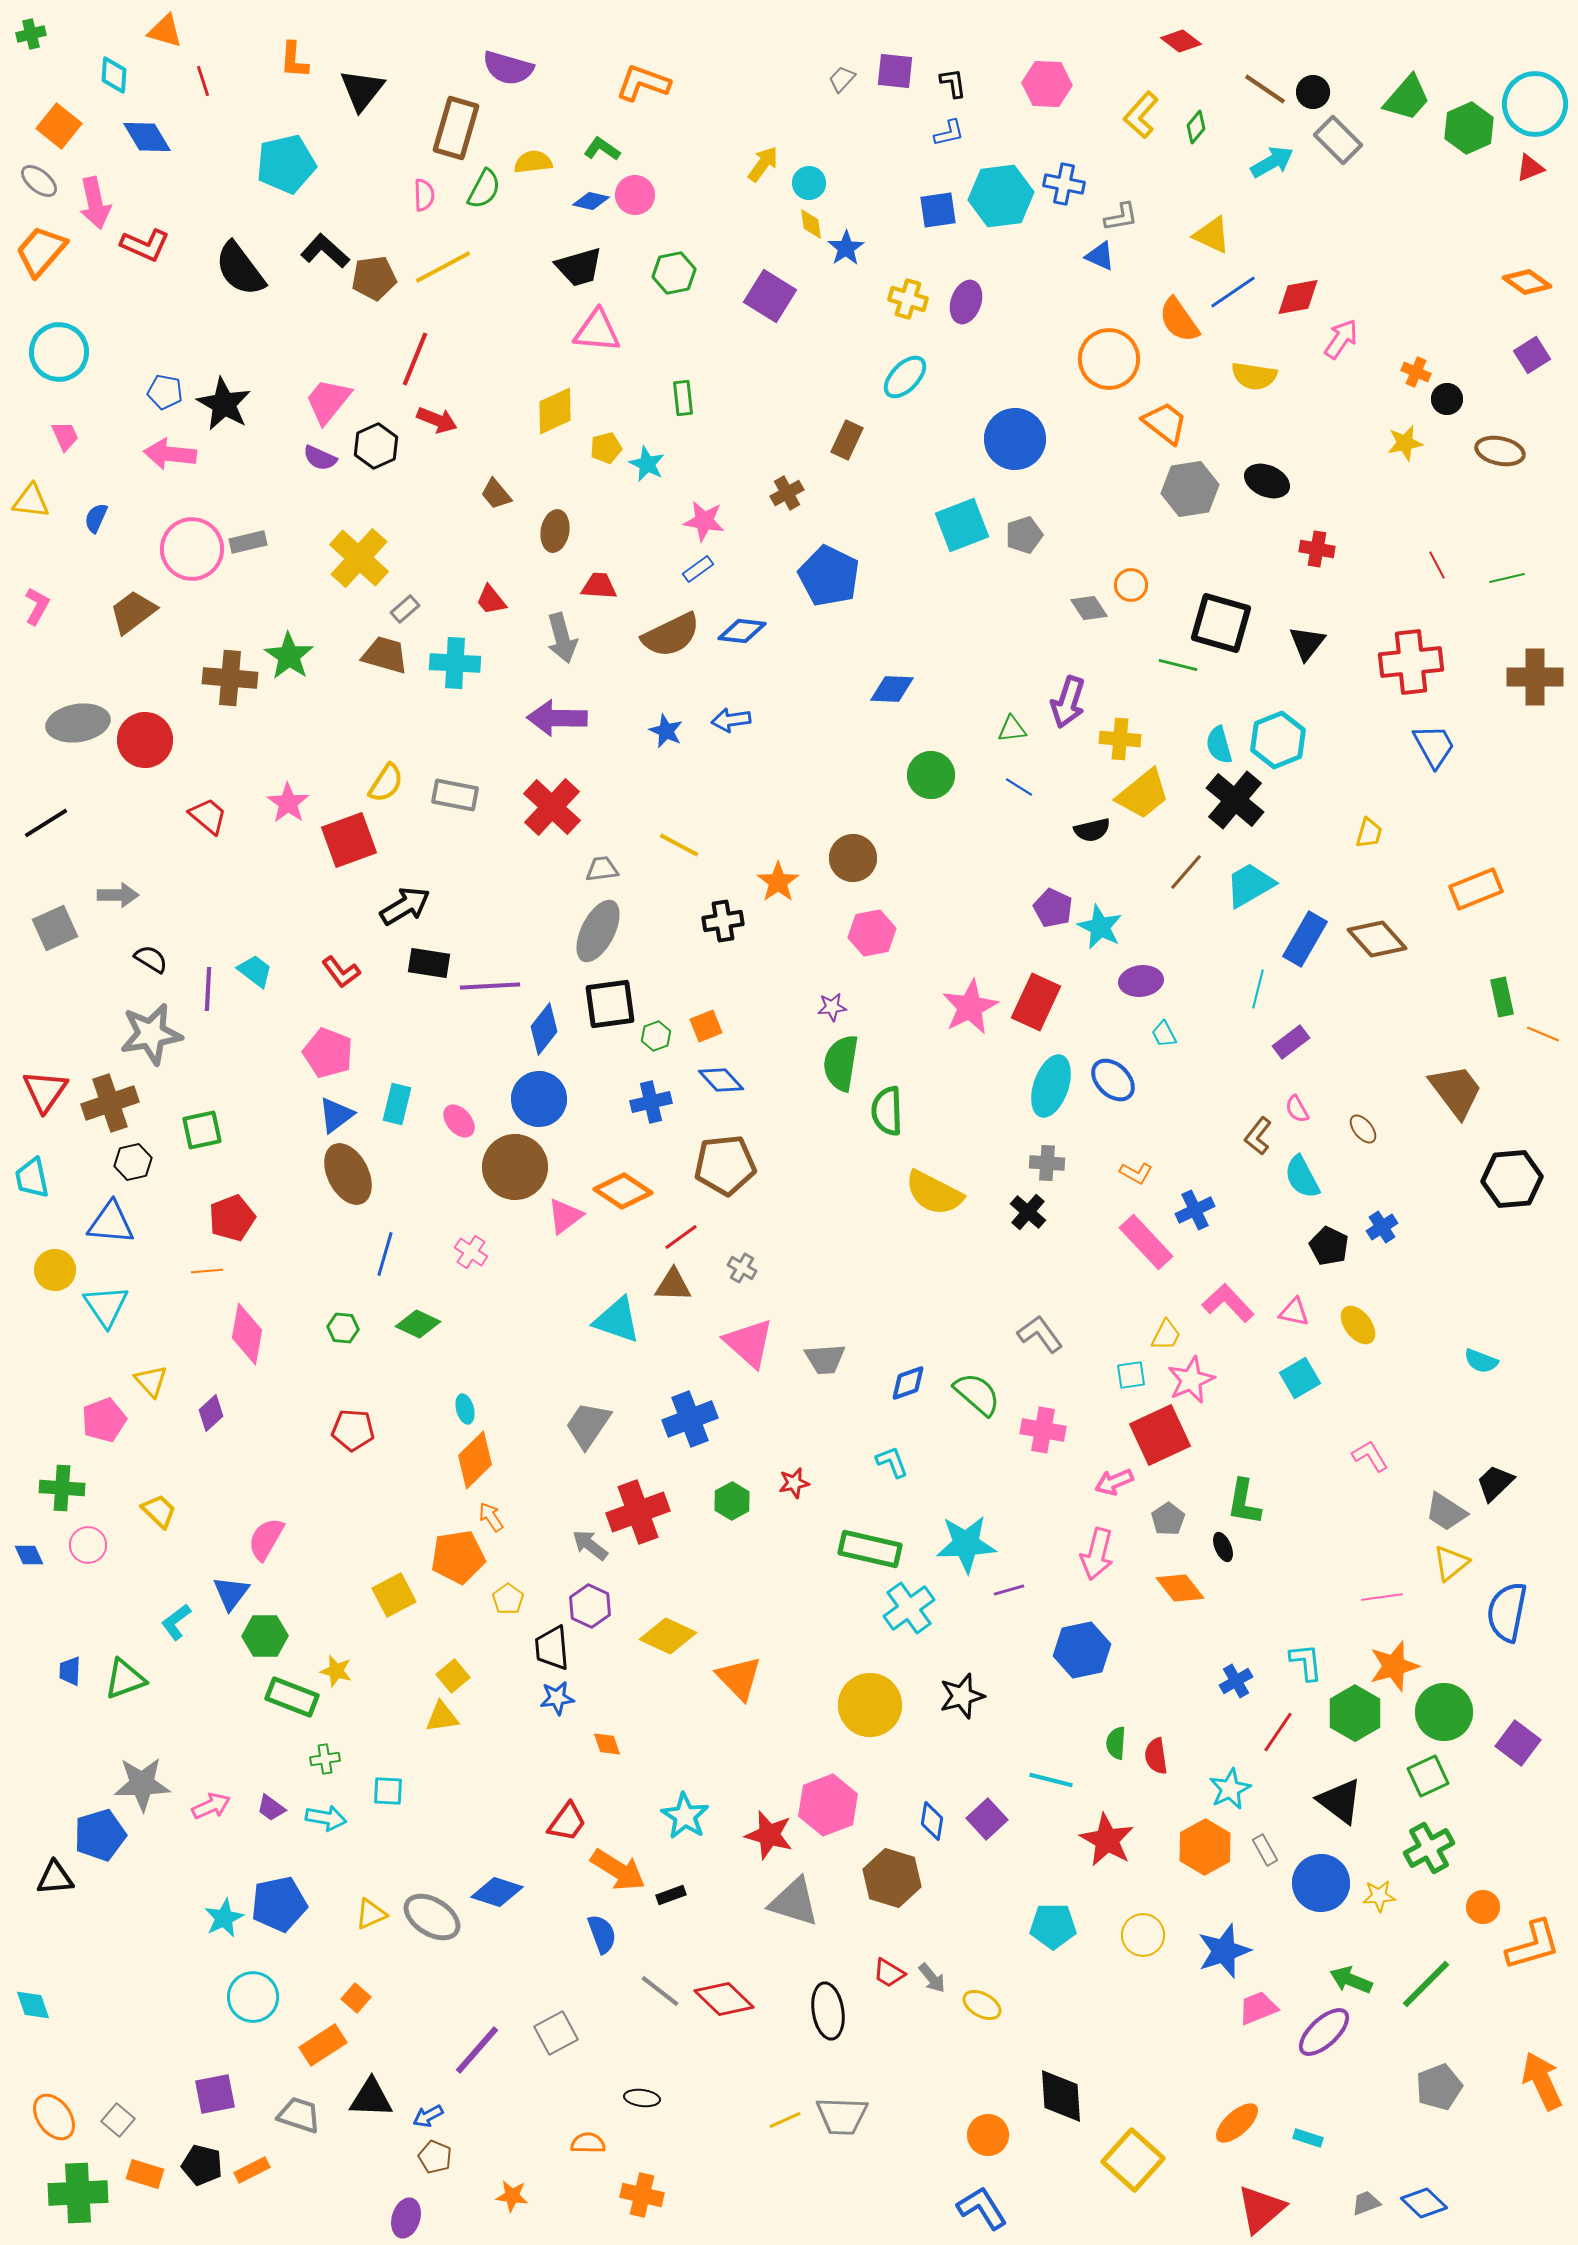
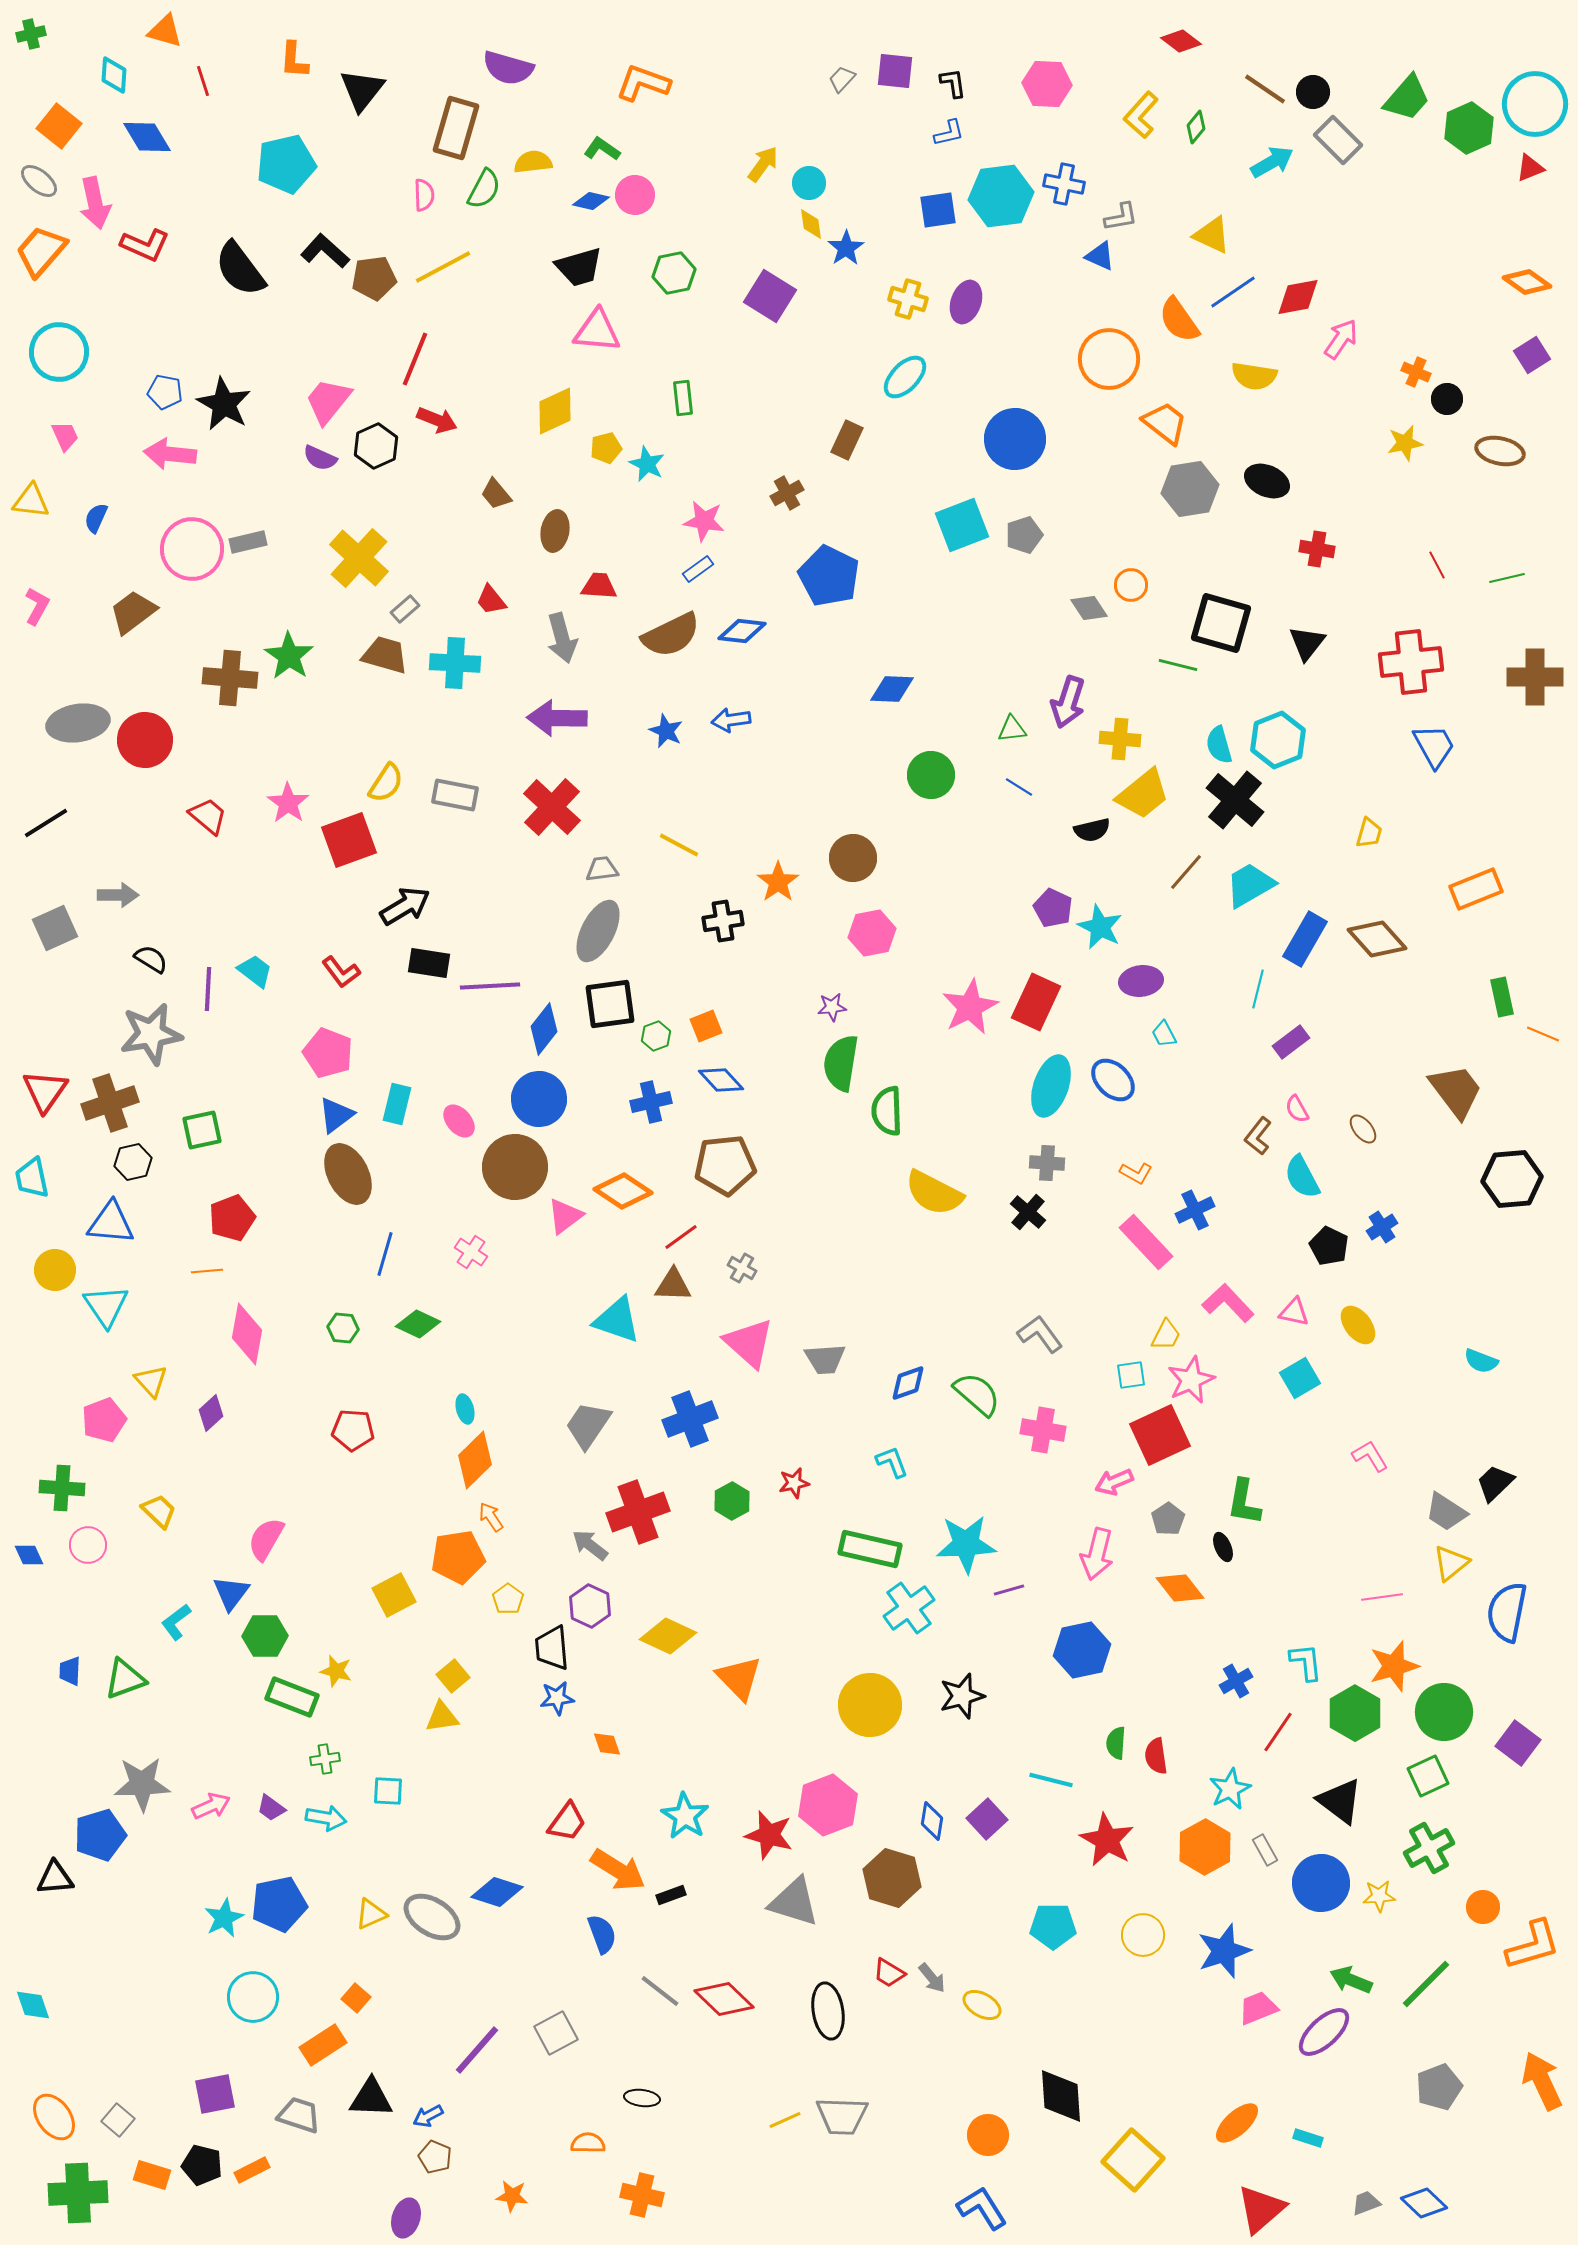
orange rectangle at (145, 2174): moved 7 px right, 1 px down
